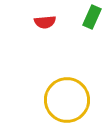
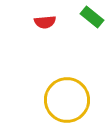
green rectangle: rotated 75 degrees counterclockwise
